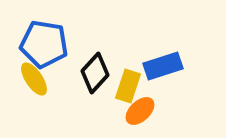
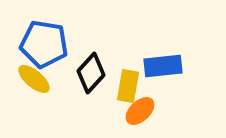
blue rectangle: rotated 12 degrees clockwise
black diamond: moved 4 px left
yellow ellipse: rotated 16 degrees counterclockwise
yellow rectangle: rotated 8 degrees counterclockwise
